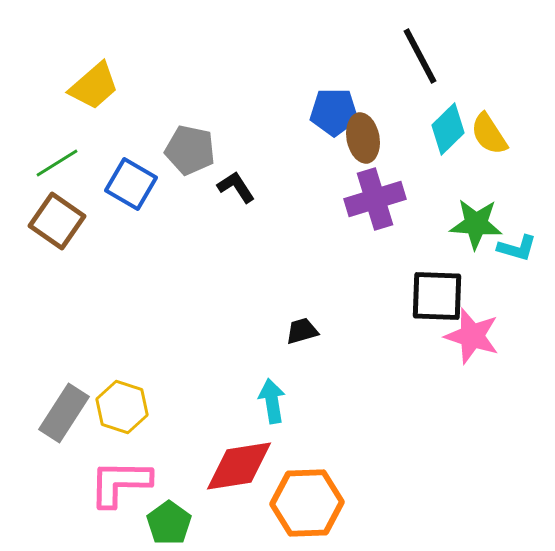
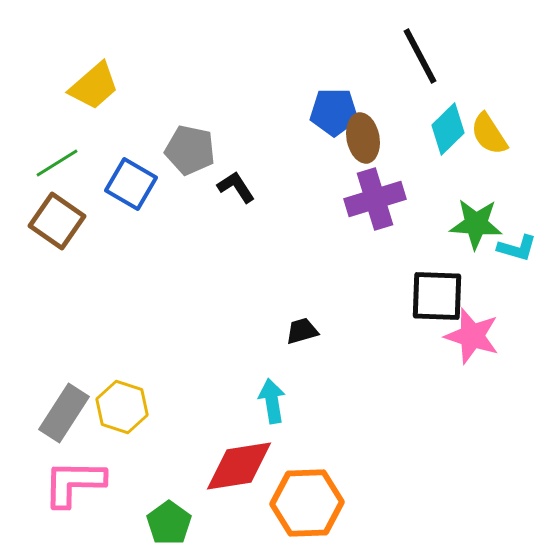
pink L-shape: moved 46 px left
